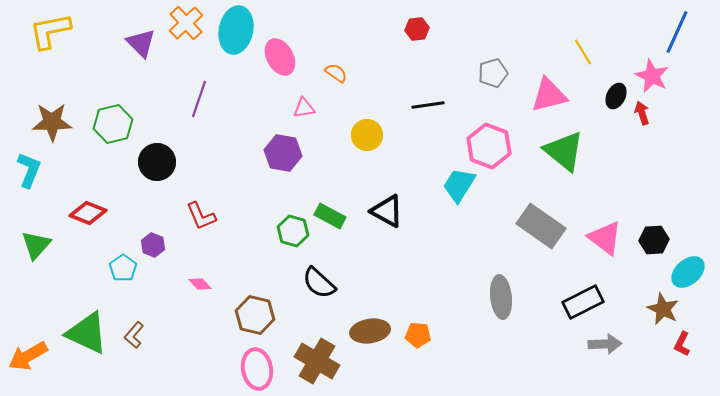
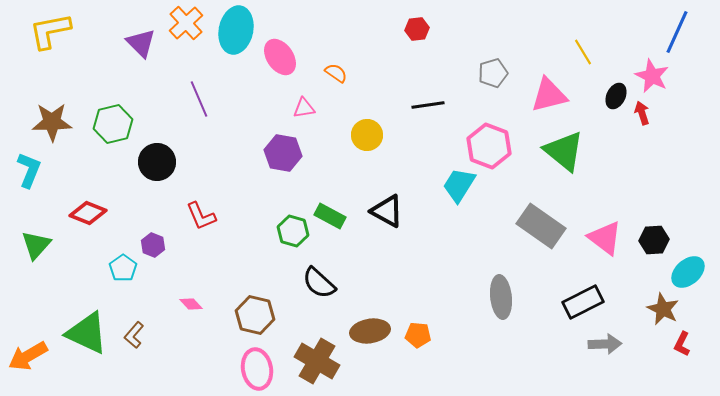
pink ellipse at (280, 57): rotated 6 degrees counterclockwise
purple line at (199, 99): rotated 42 degrees counterclockwise
pink diamond at (200, 284): moved 9 px left, 20 px down
